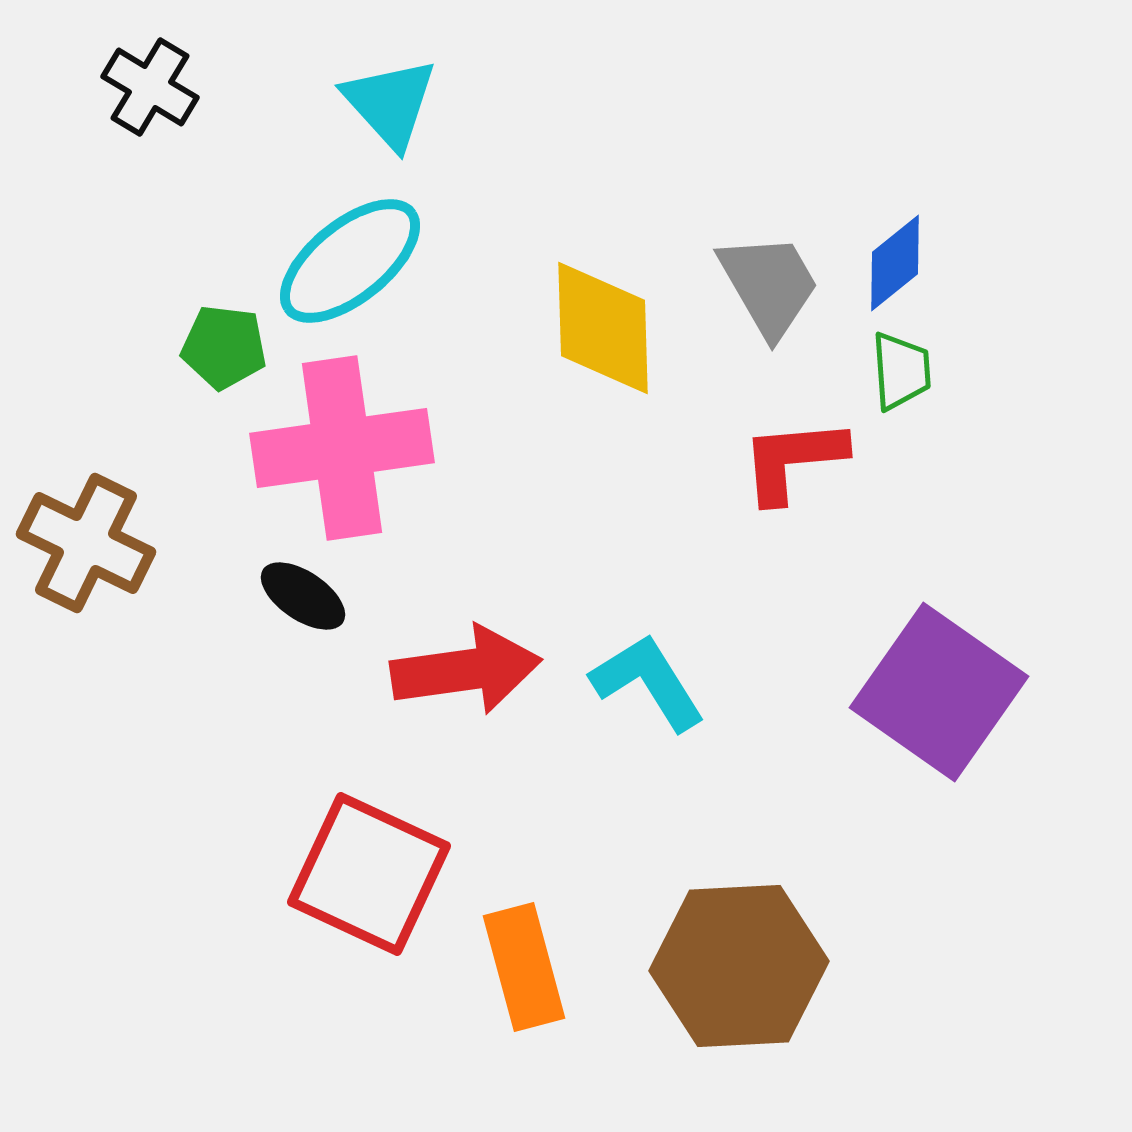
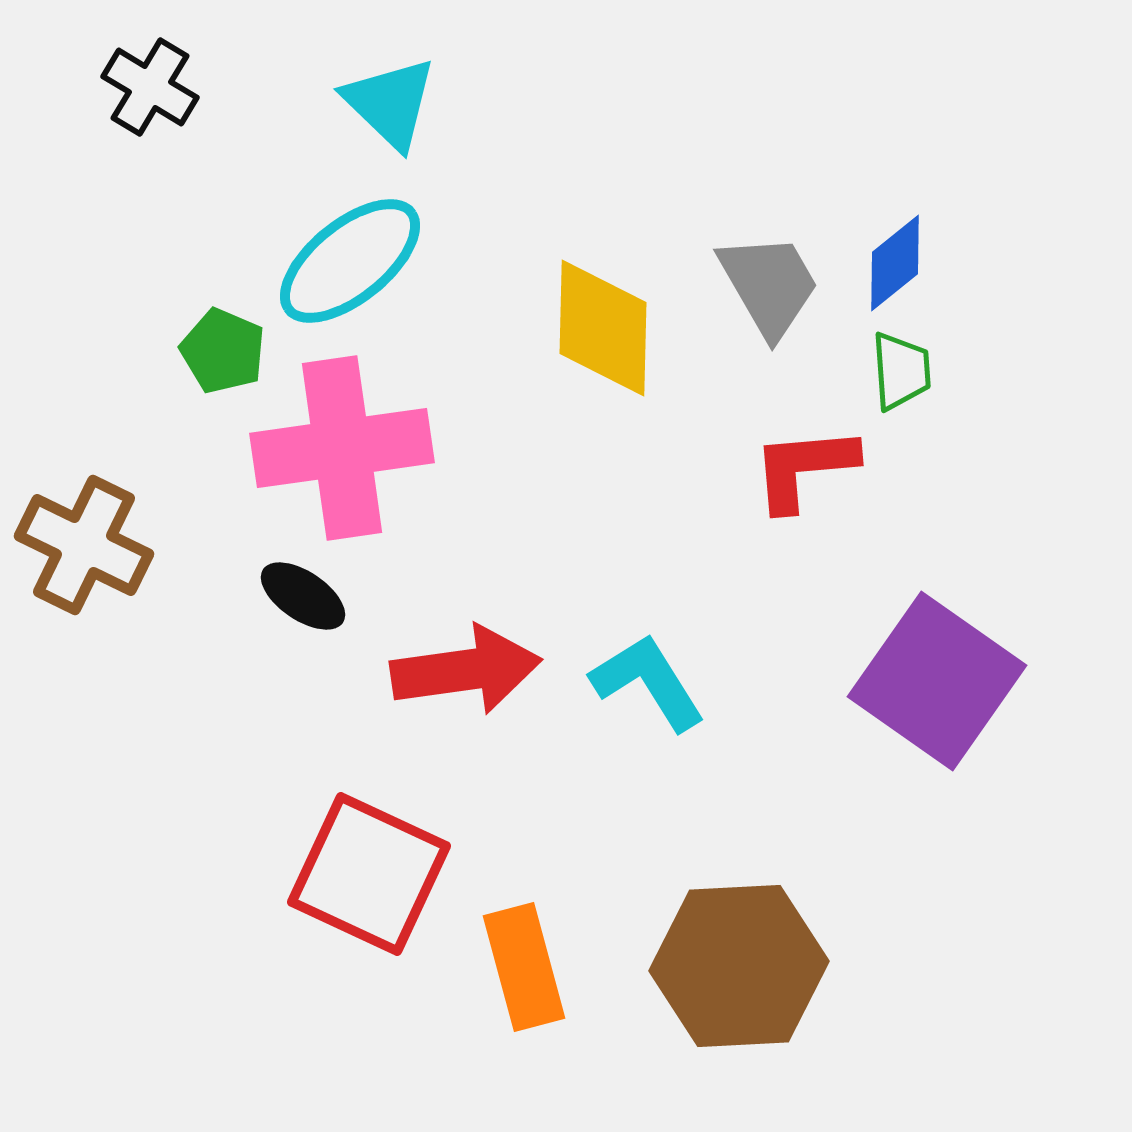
cyan triangle: rotated 4 degrees counterclockwise
yellow diamond: rotated 3 degrees clockwise
green pentagon: moved 1 px left, 4 px down; rotated 16 degrees clockwise
red L-shape: moved 11 px right, 8 px down
brown cross: moved 2 px left, 2 px down
purple square: moved 2 px left, 11 px up
